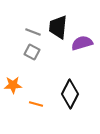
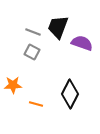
black trapezoid: rotated 15 degrees clockwise
purple semicircle: rotated 35 degrees clockwise
